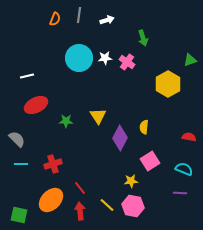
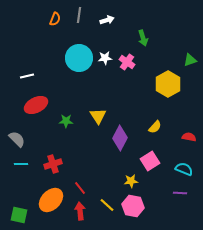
yellow semicircle: moved 11 px right; rotated 144 degrees counterclockwise
